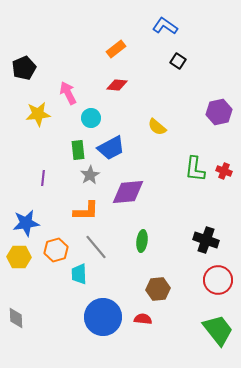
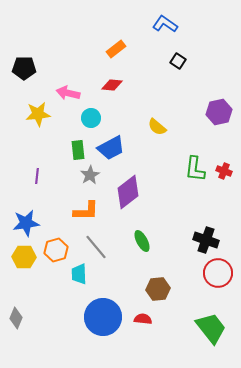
blue L-shape: moved 2 px up
black pentagon: rotated 25 degrees clockwise
red diamond: moved 5 px left
pink arrow: rotated 50 degrees counterclockwise
purple line: moved 6 px left, 2 px up
purple diamond: rotated 32 degrees counterclockwise
green ellipse: rotated 35 degrees counterclockwise
yellow hexagon: moved 5 px right
red circle: moved 7 px up
gray diamond: rotated 25 degrees clockwise
green trapezoid: moved 7 px left, 2 px up
